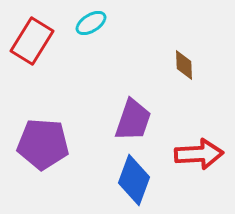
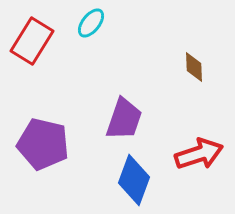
cyan ellipse: rotated 20 degrees counterclockwise
brown diamond: moved 10 px right, 2 px down
purple trapezoid: moved 9 px left, 1 px up
purple pentagon: rotated 9 degrees clockwise
red arrow: rotated 15 degrees counterclockwise
